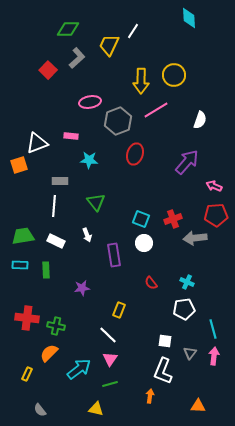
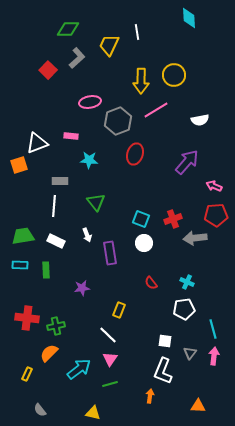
white line at (133, 31): moved 4 px right, 1 px down; rotated 42 degrees counterclockwise
white semicircle at (200, 120): rotated 60 degrees clockwise
purple rectangle at (114, 255): moved 4 px left, 2 px up
green cross at (56, 326): rotated 24 degrees counterclockwise
yellow triangle at (96, 409): moved 3 px left, 4 px down
